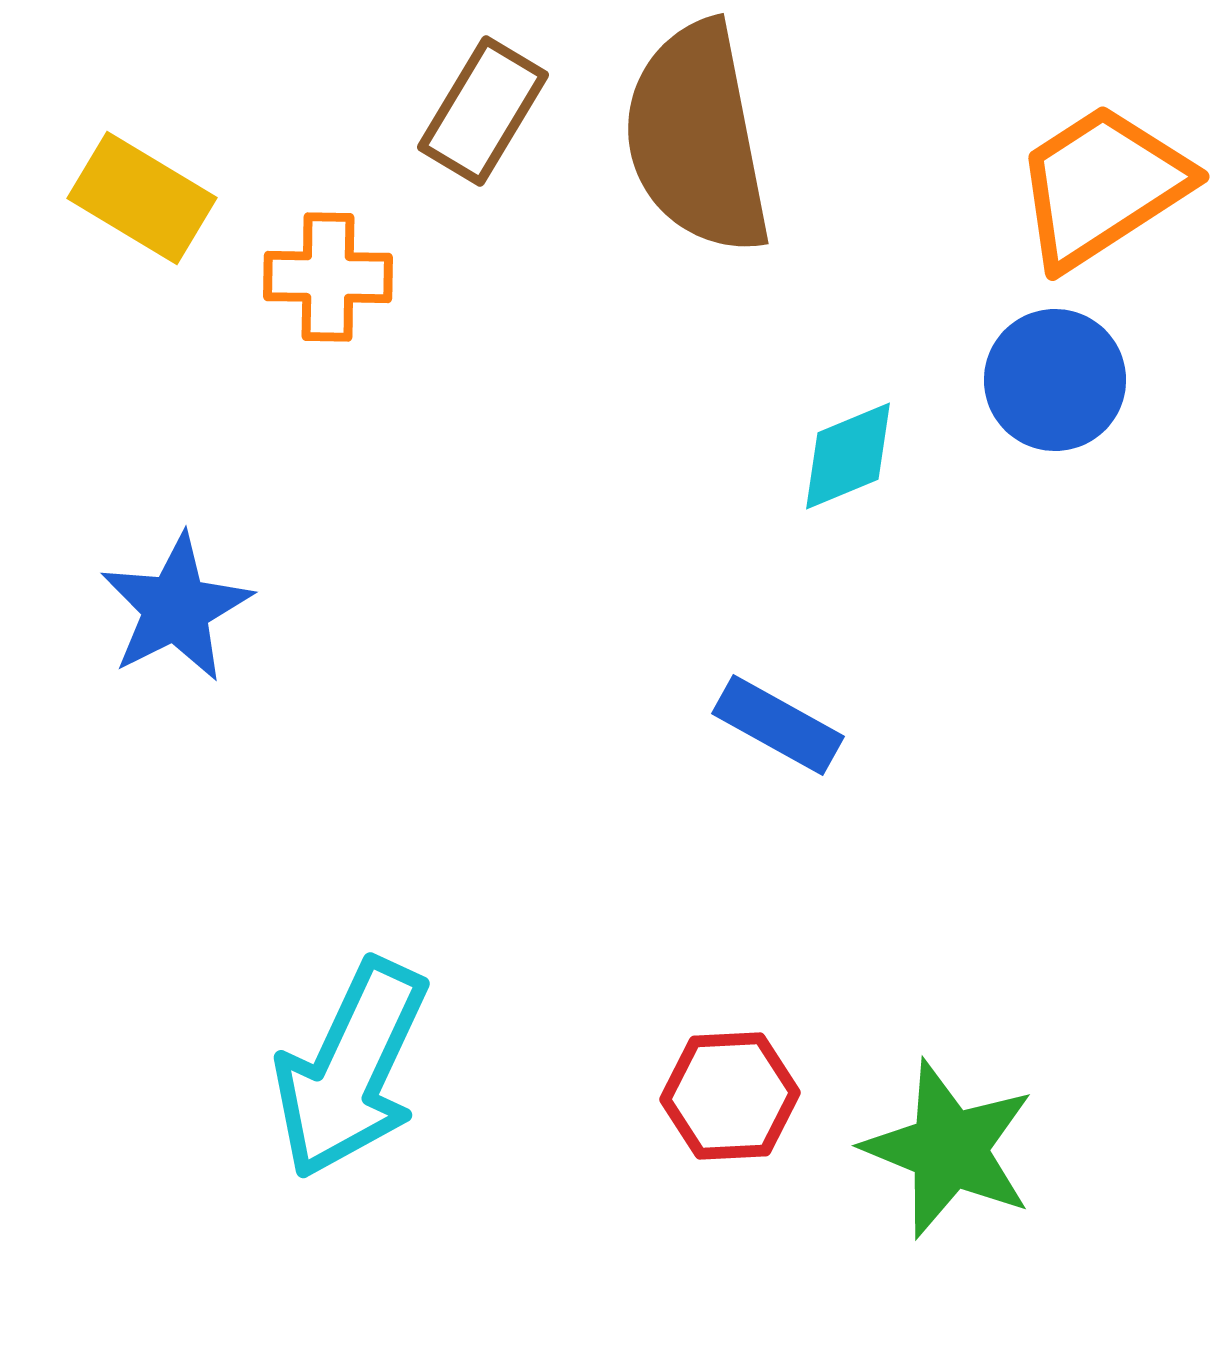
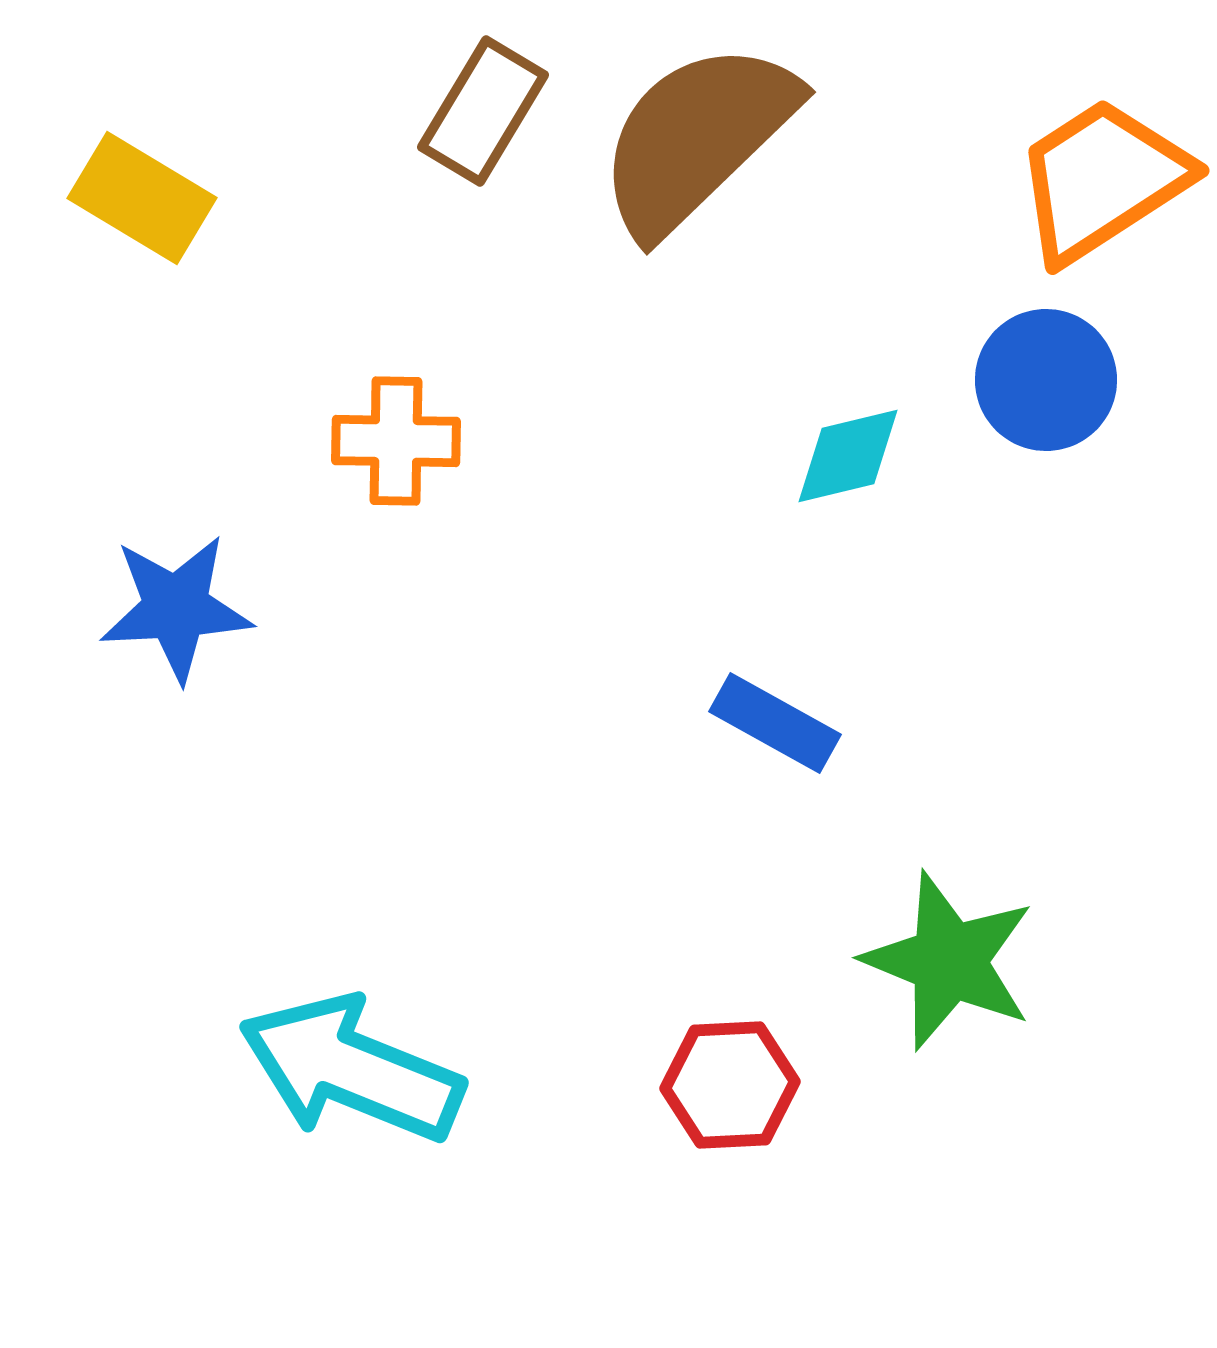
brown semicircle: rotated 57 degrees clockwise
orange trapezoid: moved 6 px up
orange cross: moved 68 px right, 164 px down
blue circle: moved 9 px left
cyan diamond: rotated 9 degrees clockwise
blue star: rotated 24 degrees clockwise
blue rectangle: moved 3 px left, 2 px up
cyan arrow: rotated 87 degrees clockwise
red hexagon: moved 11 px up
green star: moved 188 px up
